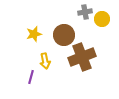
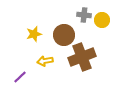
gray cross: moved 1 px left, 3 px down; rotated 16 degrees clockwise
yellow circle: moved 1 px down
yellow arrow: rotated 91 degrees clockwise
purple line: moved 11 px left; rotated 32 degrees clockwise
